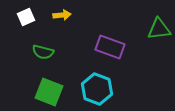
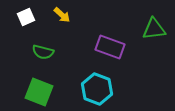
yellow arrow: rotated 48 degrees clockwise
green triangle: moved 5 px left
green square: moved 10 px left
